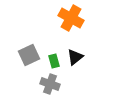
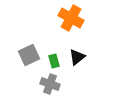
black triangle: moved 2 px right
